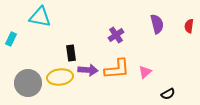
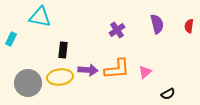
purple cross: moved 1 px right, 5 px up
black rectangle: moved 8 px left, 3 px up; rotated 14 degrees clockwise
